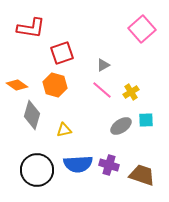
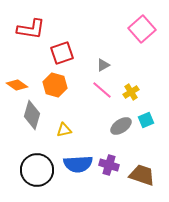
red L-shape: moved 1 px down
cyan square: rotated 21 degrees counterclockwise
